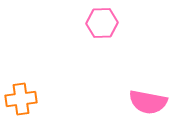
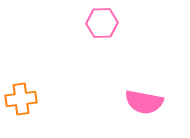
pink semicircle: moved 4 px left
